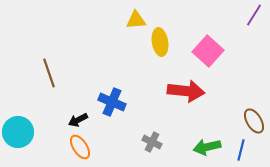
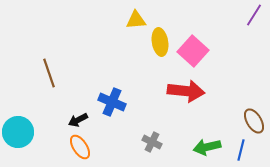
pink square: moved 15 px left
